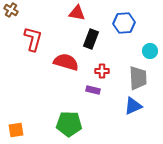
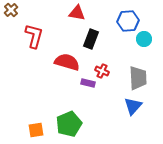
brown cross: rotated 16 degrees clockwise
blue hexagon: moved 4 px right, 2 px up
red L-shape: moved 1 px right, 3 px up
cyan circle: moved 6 px left, 12 px up
red semicircle: moved 1 px right
red cross: rotated 24 degrees clockwise
purple rectangle: moved 5 px left, 7 px up
blue triangle: rotated 24 degrees counterclockwise
green pentagon: rotated 25 degrees counterclockwise
orange square: moved 20 px right
